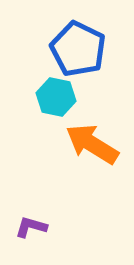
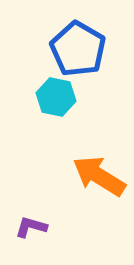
blue pentagon: rotated 4 degrees clockwise
orange arrow: moved 7 px right, 32 px down
